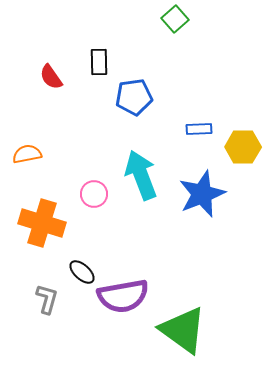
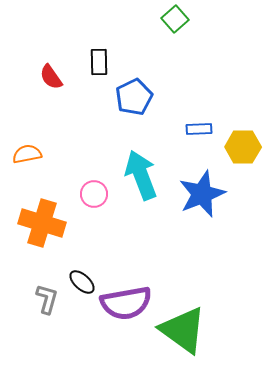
blue pentagon: rotated 18 degrees counterclockwise
black ellipse: moved 10 px down
purple semicircle: moved 3 px right, 7 px down
